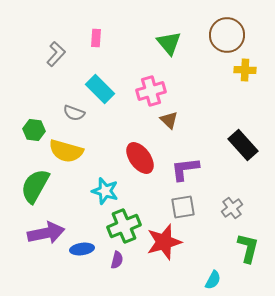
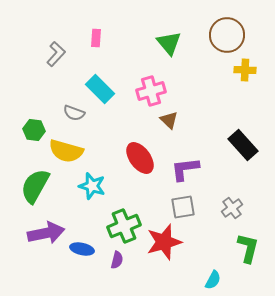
cyan star: moved 13 px left, 5 px up
blue ellipse: rotated 20 degrees clockwise
